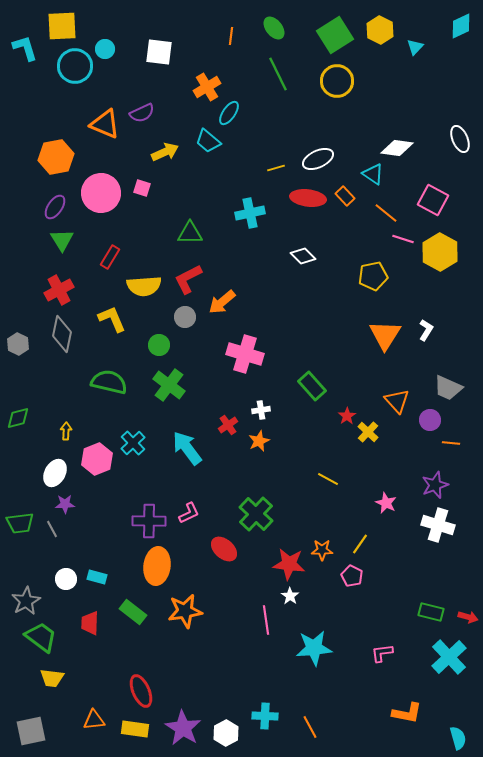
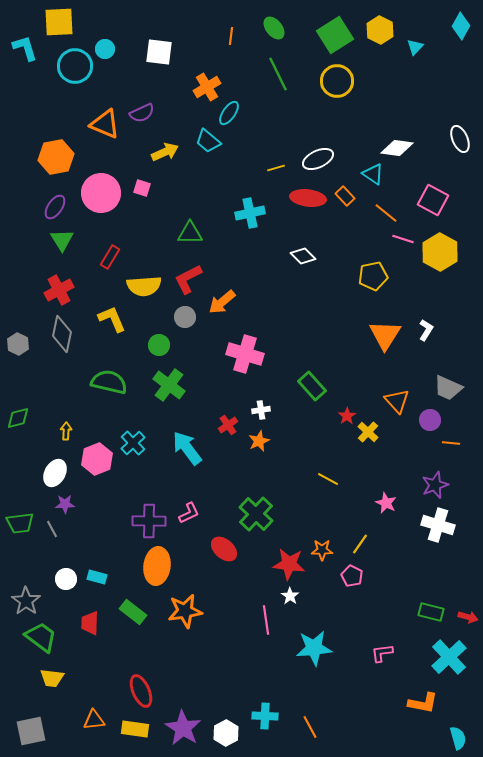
yellow square at (62, 26): moved 3 px left, 4 px up
cyan diamond at (461, 26): rotated 36 degrees counterclockwise
gray star at (26, 601): rotated 8 degrees counterclockwise
orange L-shape at (407, 713): moved 16 px right, 10 px up
